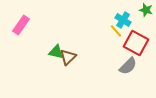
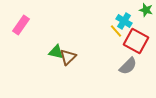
cyan cross: moved 1 px right, 1 px down
red square: moved 2 px up
